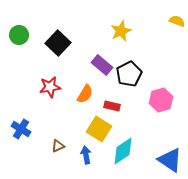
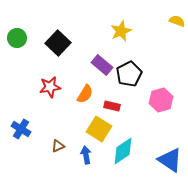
green circle: moved 2 px left, 3 px down
